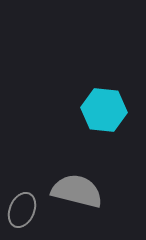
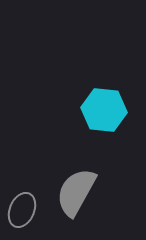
gray semicircle: moved 1 px left, 1 px down; rotated 75 degrees counterclockwise
